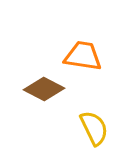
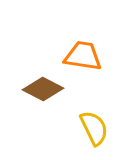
brown diamond: moved 1 px left
